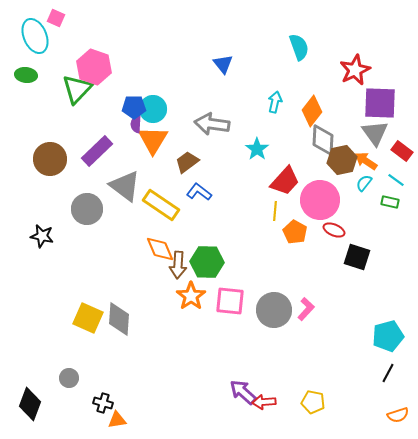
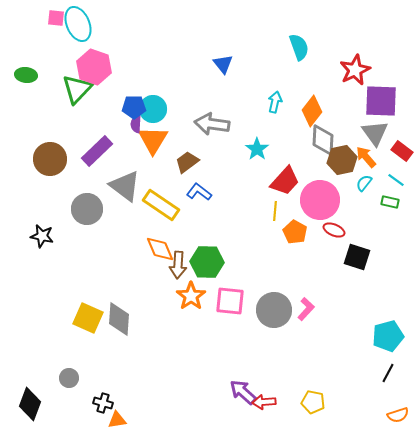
pink square at (56, 18): rotated 18 degrees counterclockwise
cyan ellipse at (35, 36): moved 43 px right, 12 px up
purple square at (380, 103): moved 1 px right, 2 px up
orange arrow at (366, 161): moved 4 px up; rotated 15 degrees clockwise
